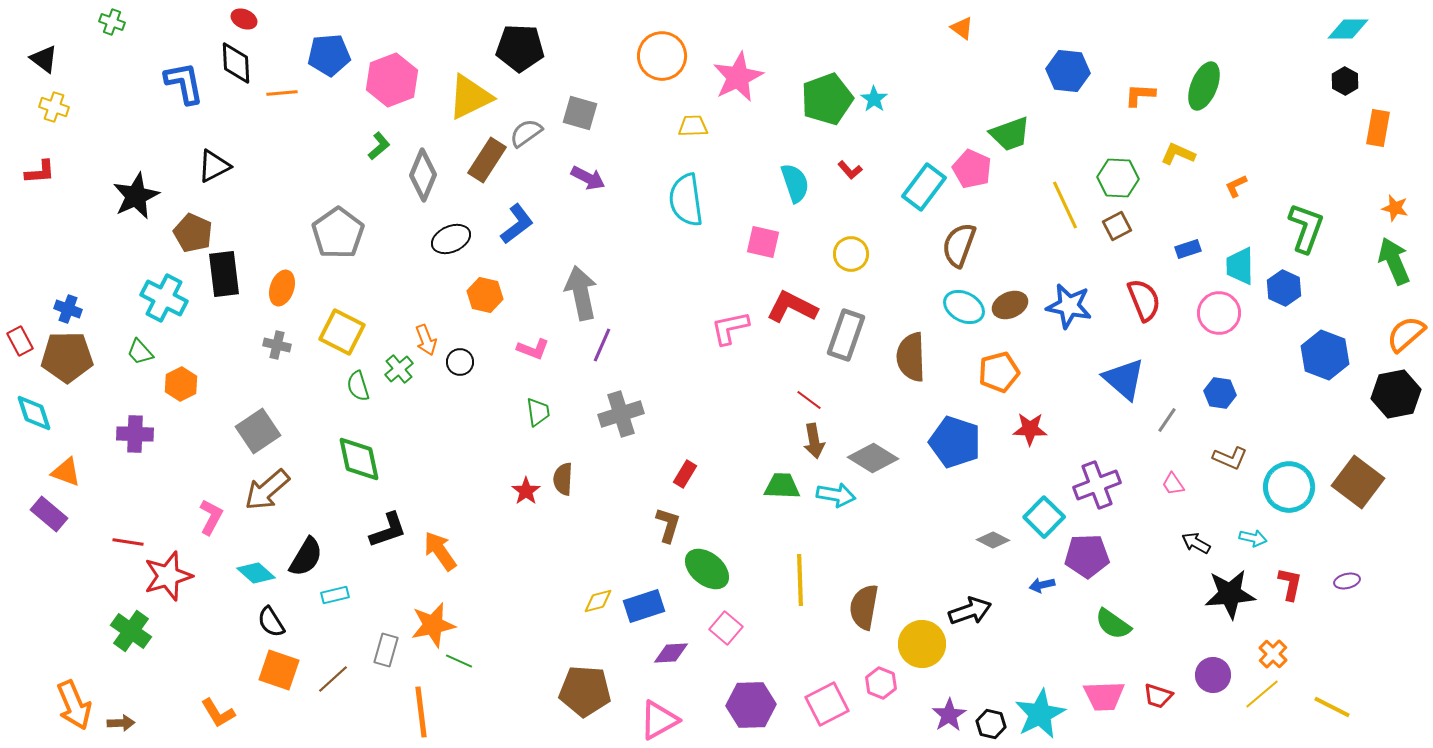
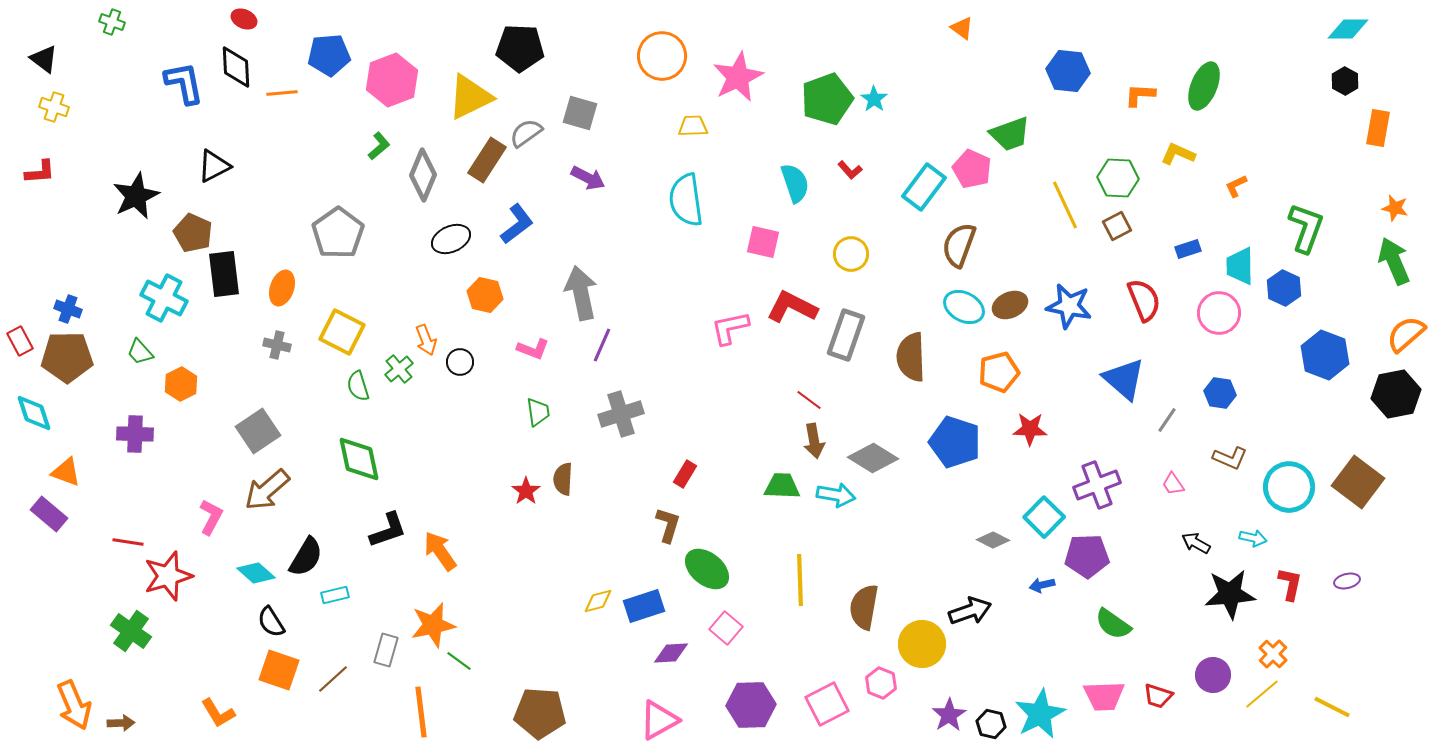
black diamond at (236, 63): moved 4 px down
green line at (459, 661): rotated 12 degrees clockwise
brown pentagon at (585, 691): moved 45 px left, 22 px down
